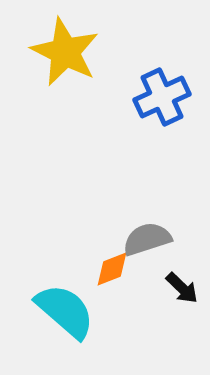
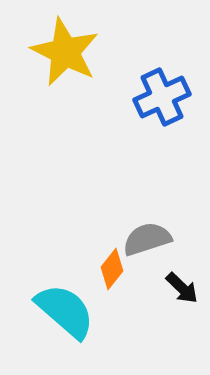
orange diamond: rotated 30 degrees counterclockwise
